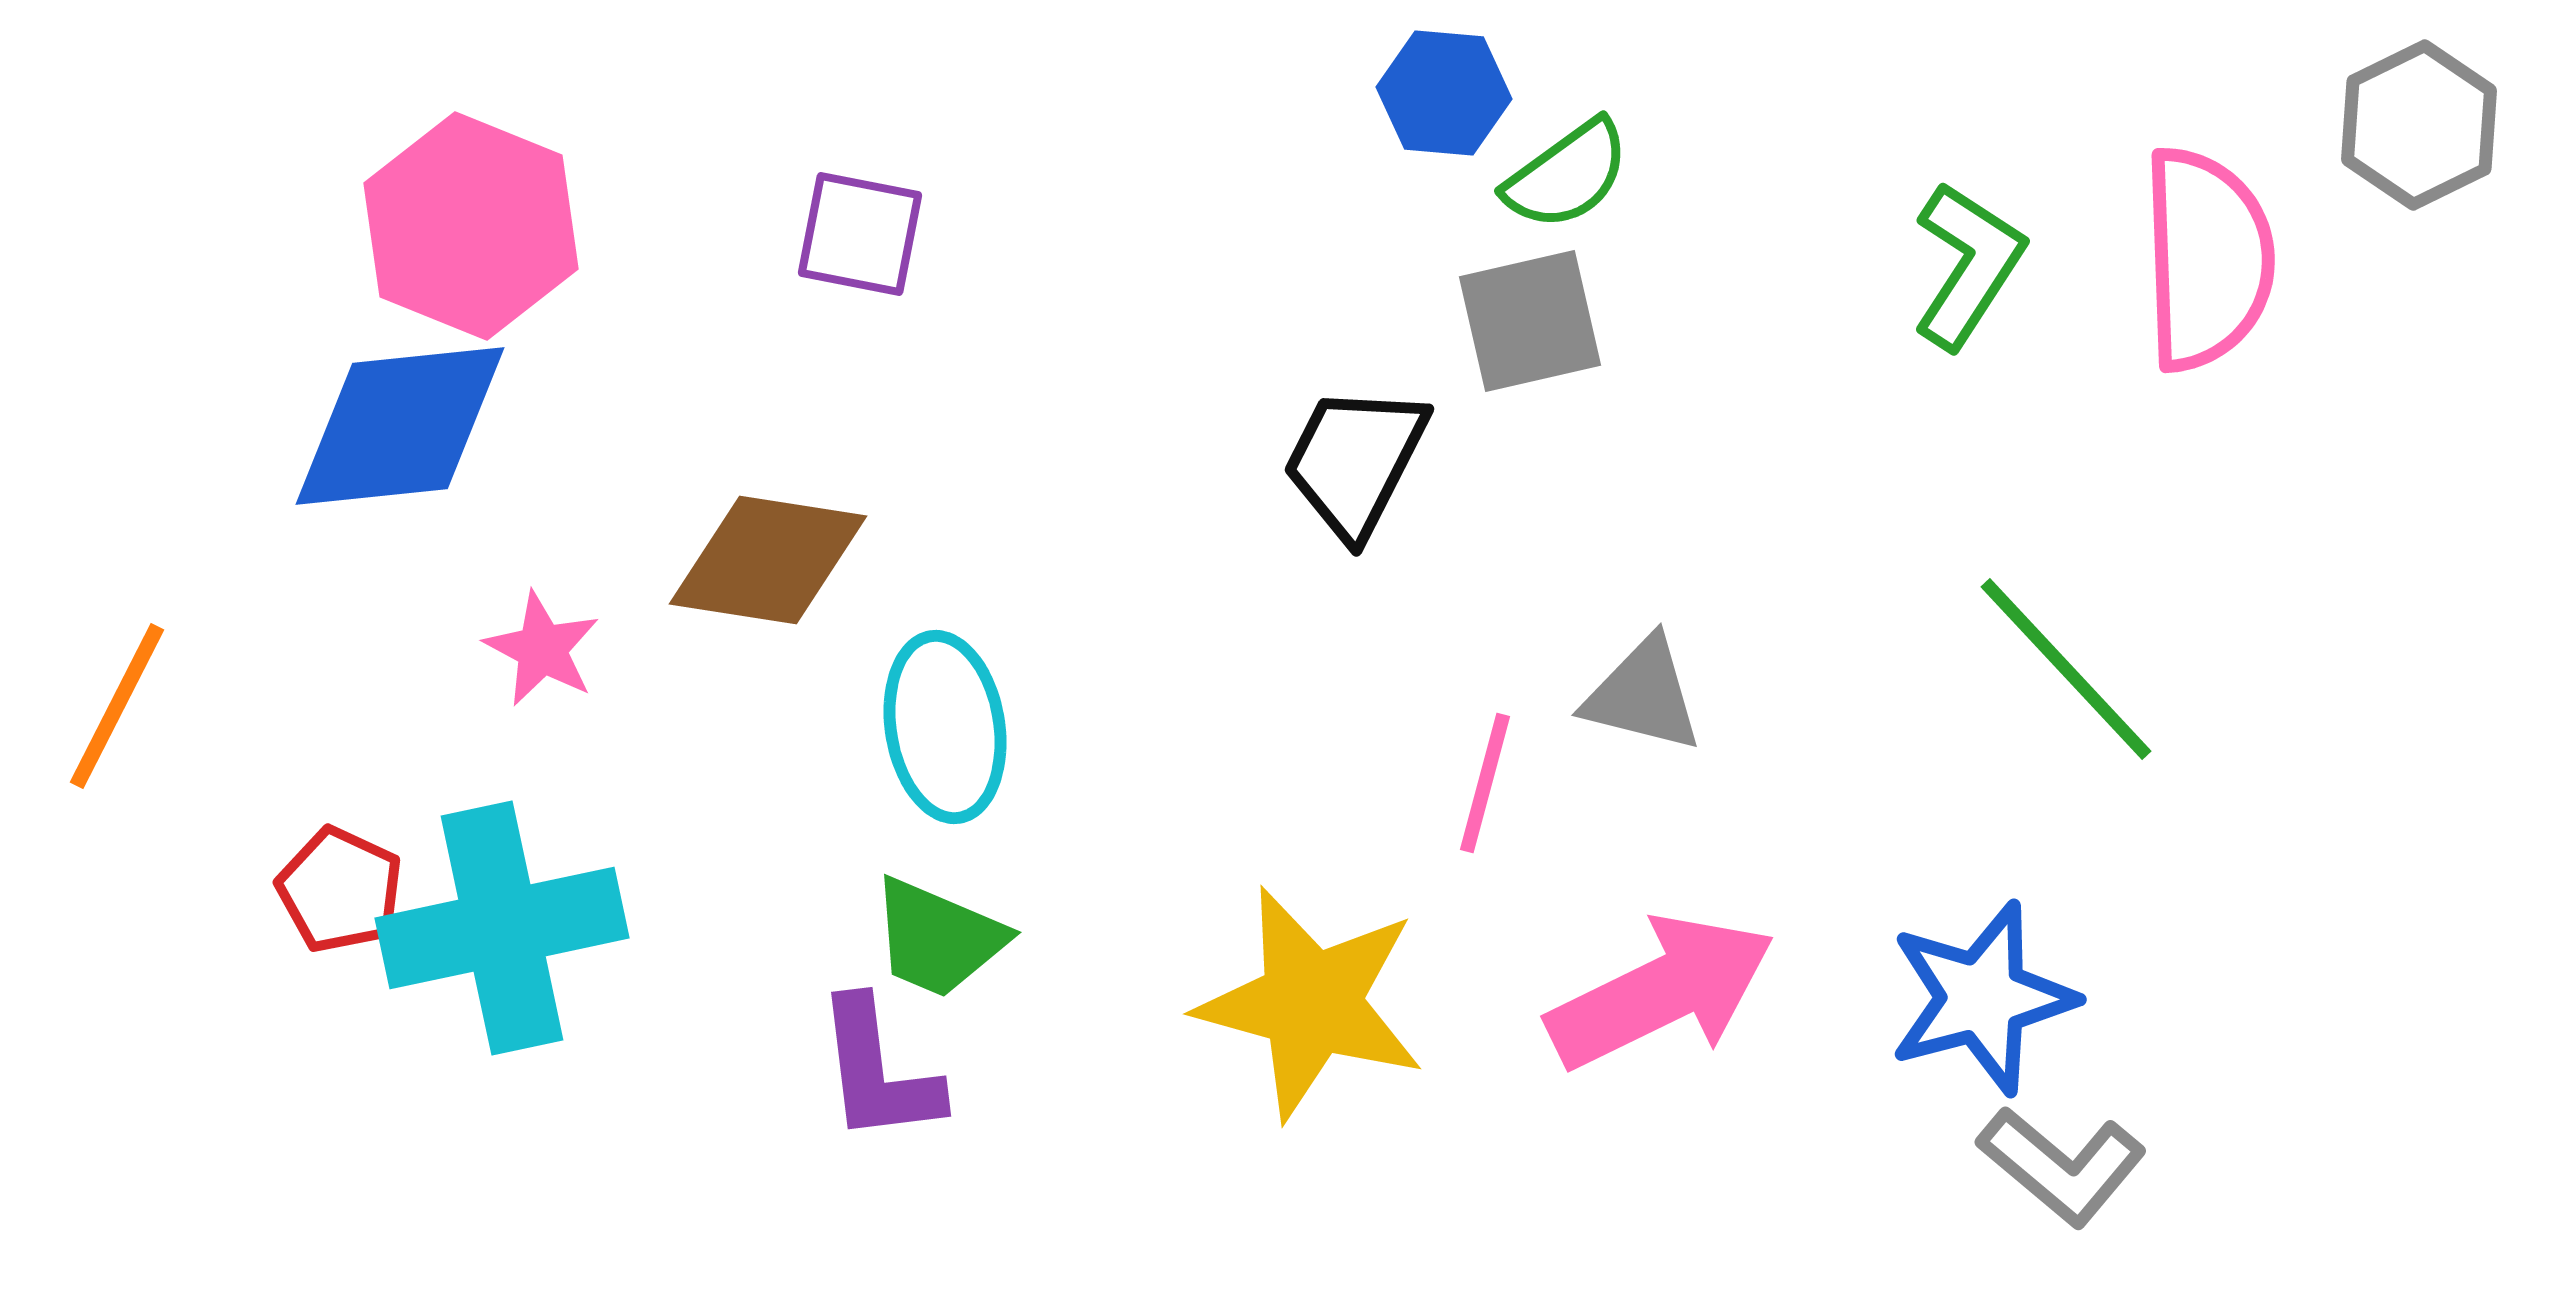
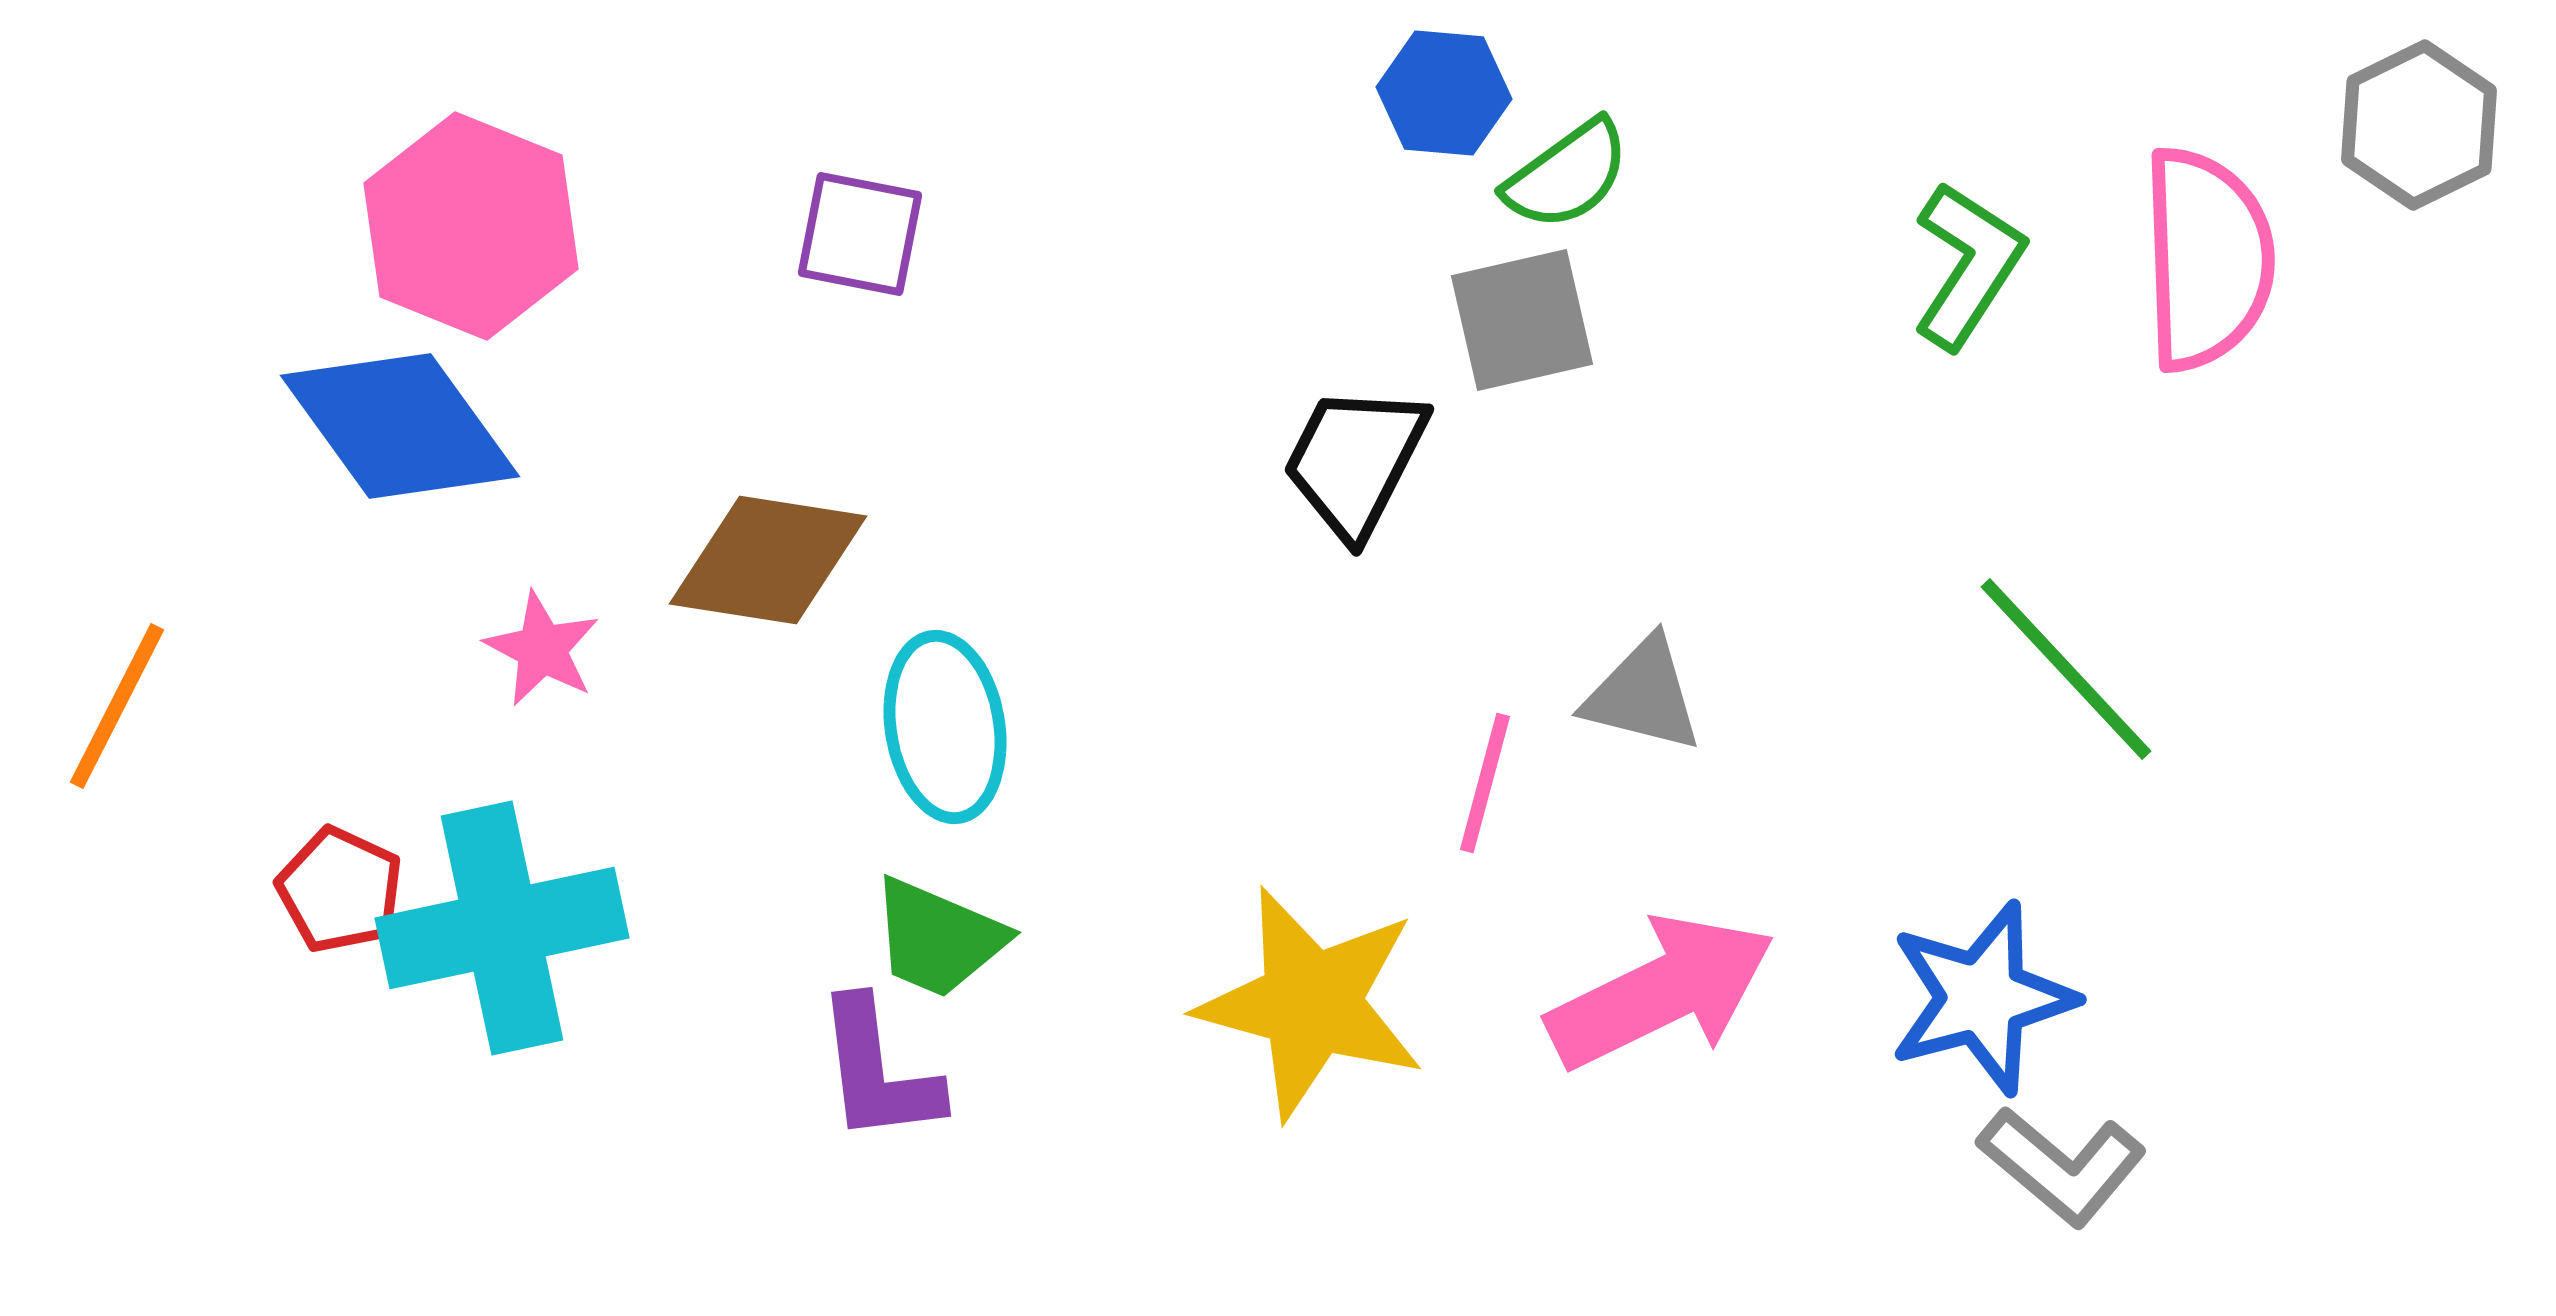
gray square: moved 8 px left, 1 px up
blue diamond: rotated 60 degrees clockwise
